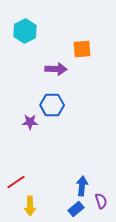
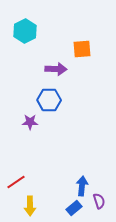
blue hexagon: moved 3 px left, 5 px up
purple semicircle: moved 2 px left
blue rectangle: moved 2 px left, 1 px up
